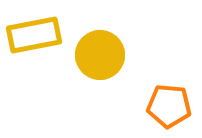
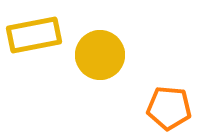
orange pentagon: moved 2 px down
